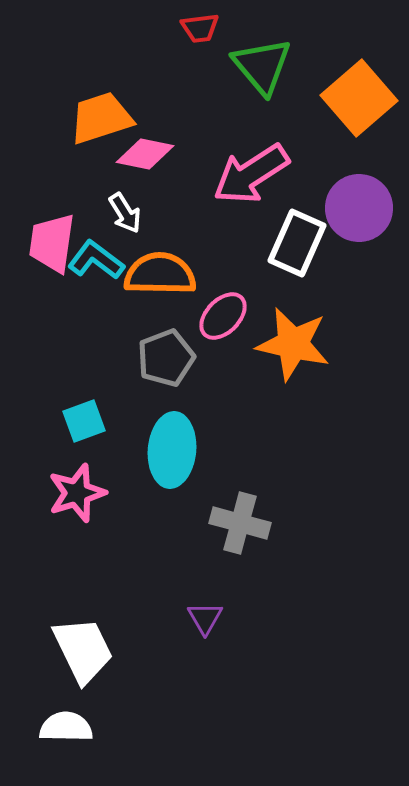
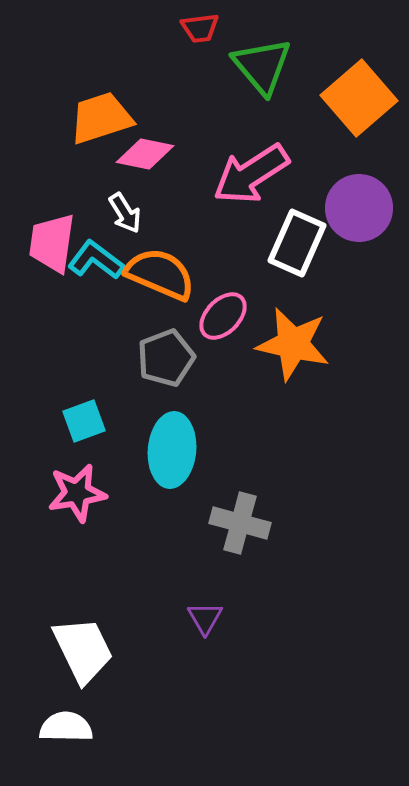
orange semicircle: rotated 22 degrees clockwise
pink star: rotated 8 degrees clockwise
